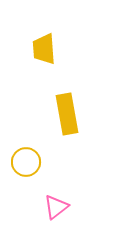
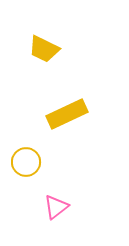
yellow trapezoid: rotated 60 degrees counterclockwise
yellow rectangle: rotated 75 degrees clockwise
